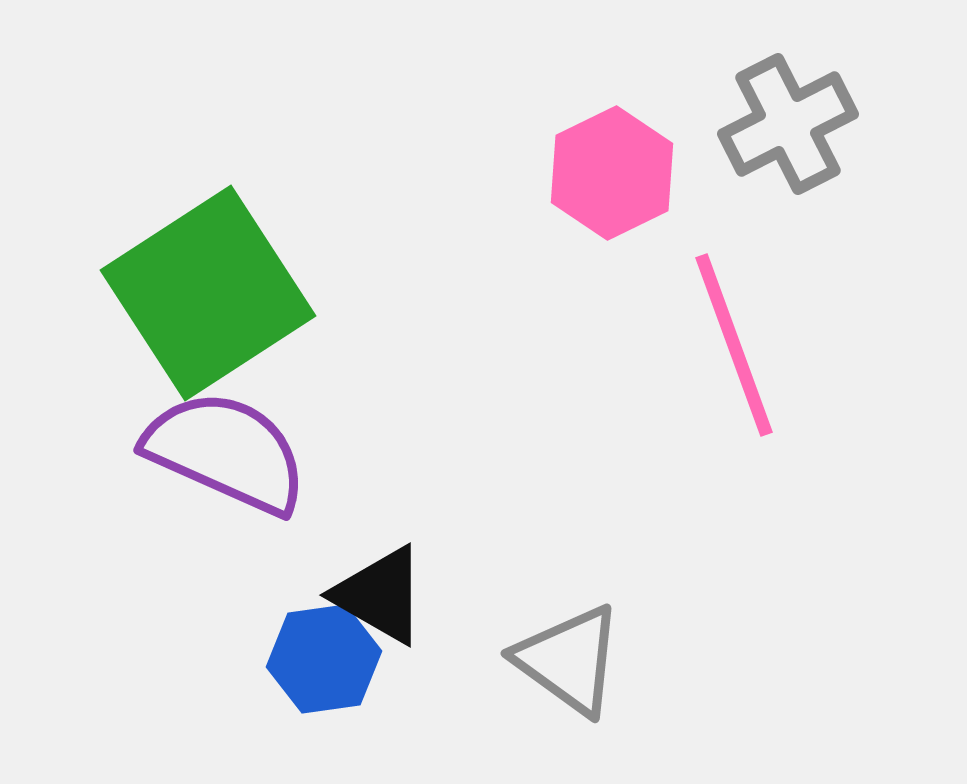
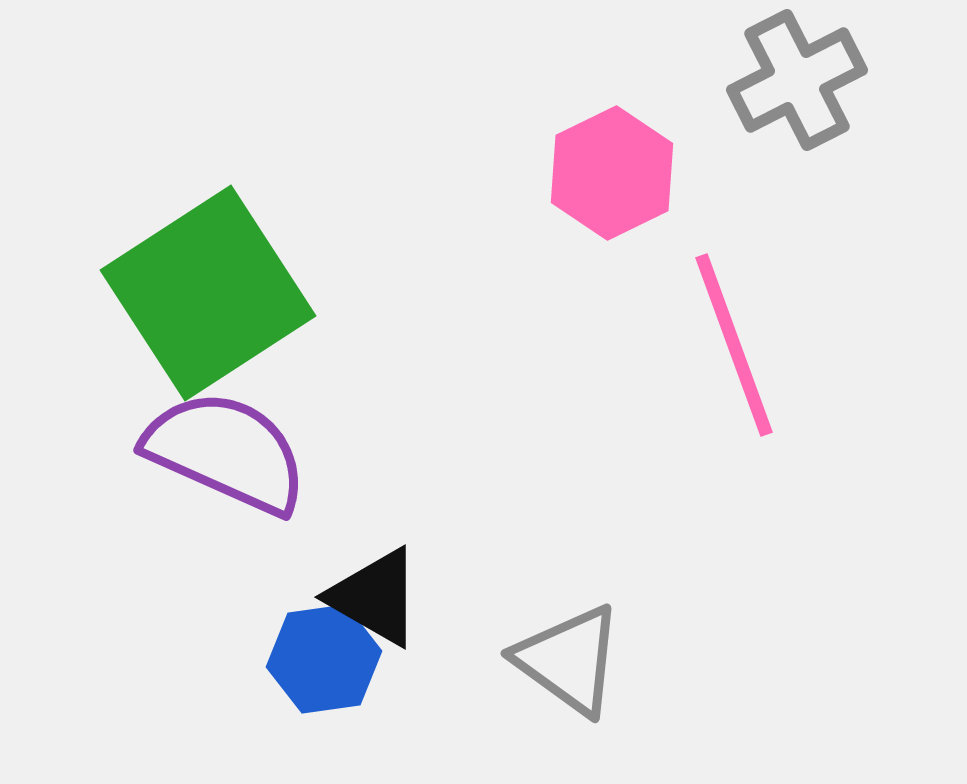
gray cross: moved 9 px right, 44 px up
black triangle: moved 5 px left, 2 px down
